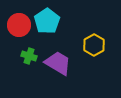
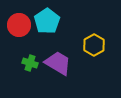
green cross: moved 1 px right, 7 px down
